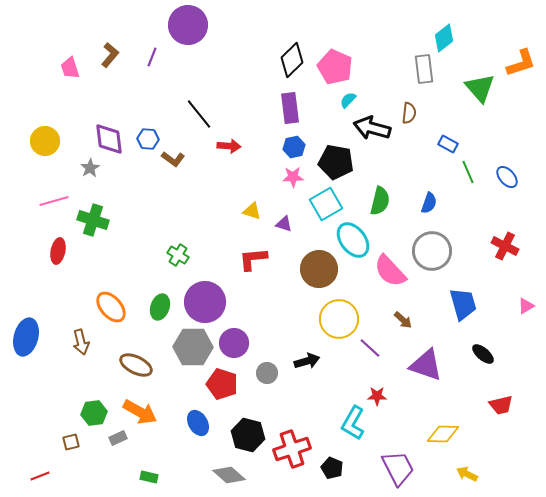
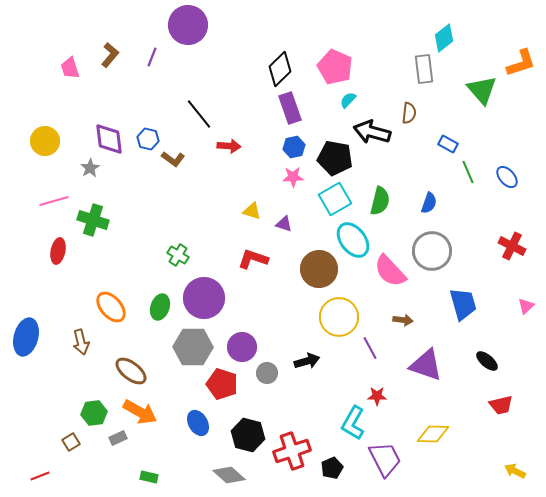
black diamond at (292, 60): moved 12 px left, 9 px down
green triangle at (480, 88): moved 2 px right, 2 px down
purple rectangle at (290, 108): rotated 12 degrees counterclockwise
black arrow at (372, 128): moved 4 px down
blue hexagon at (148, 139): rotated 10 degrees clockwise
black pentagon at (336, 162): moved 1 px left, 4 px up
cyan square at (326, 204): moved 9 px right, 5 px up
red cross at (505, 246): moved 7 px right
red L-shape at (253, 259): rotated 24 degrees clockwise
purple circle at (205, 302): moved 1 px left, 4 px up
pink triangle at (526, 306): rotated 12 degrees counterclockwise
yellow circle at (339, 319): moved 2 px up
brown arrow at (403, 320): rotated 36 degrees counterclockwise
purple circle at (234, 343): moved 8 px right, 4 px down
purple line at (370, 348): rotated 20 degrees clockwise
black ellipse at (483, 354): moved 4 px right, 7 px down
brown ellipse at (136, 365): moved 5 px left, 6 px down; rotated 12 degrees clockwise
yellow diamond at (443, 434): moved 10 px left
brown square at (71, 442): rotated 18 degrees counterclockwise
red cross at (292, 449): moved 2 px down
black pentagon at (332, 468): rotated 25 degrees clockwise
purple trapezoid at (398, 468): moved 13 px left, 9 px up
yellow arrow at (467, 474): moved 48 px right, 3 px up
